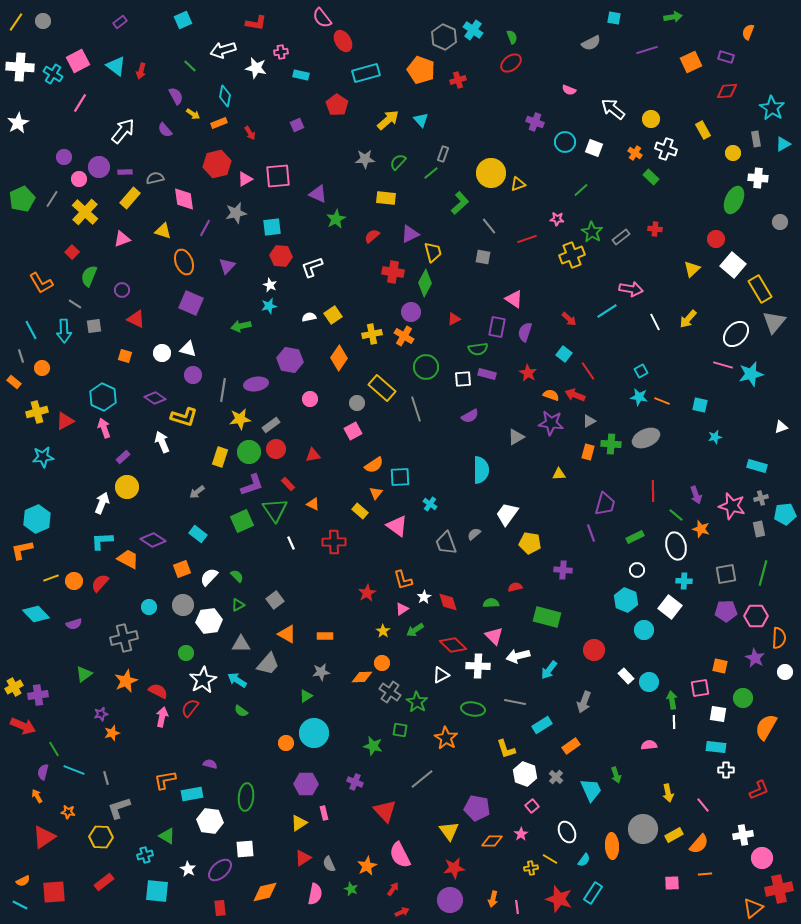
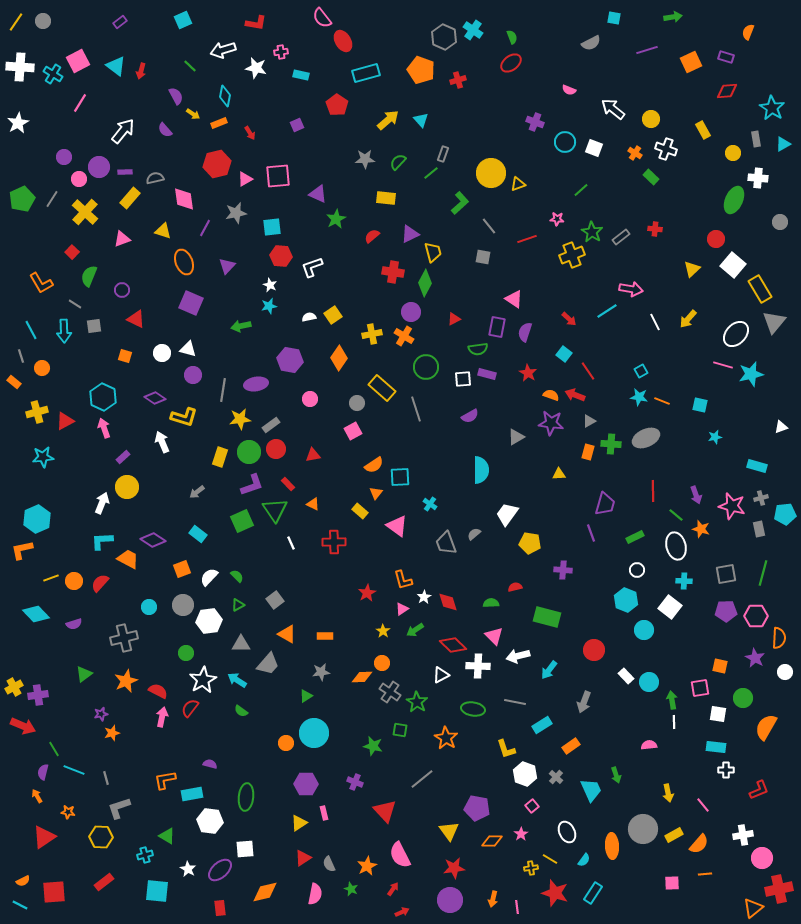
red star at (559, 899): moved 4 px left, 6 px up
